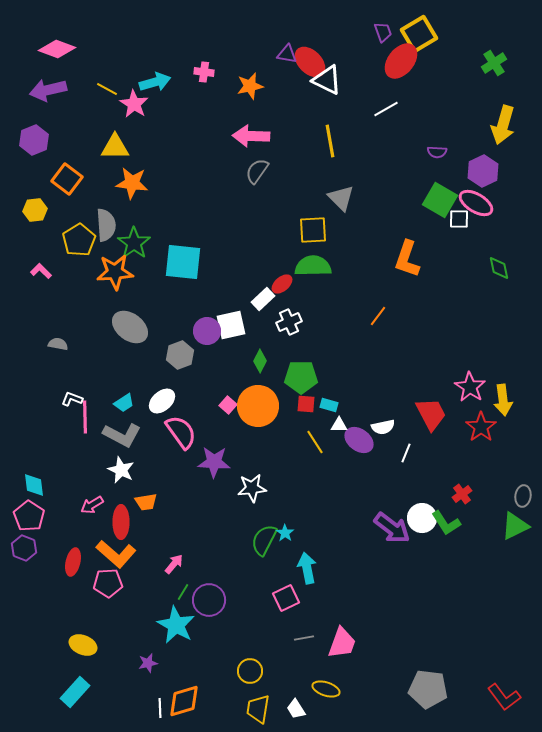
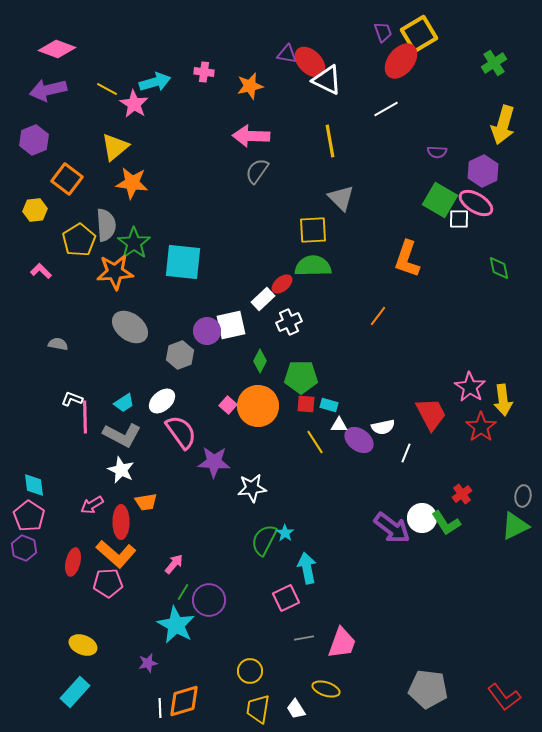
yellow triangle at (115, 147): rotated 40 degrees counterclockwise
